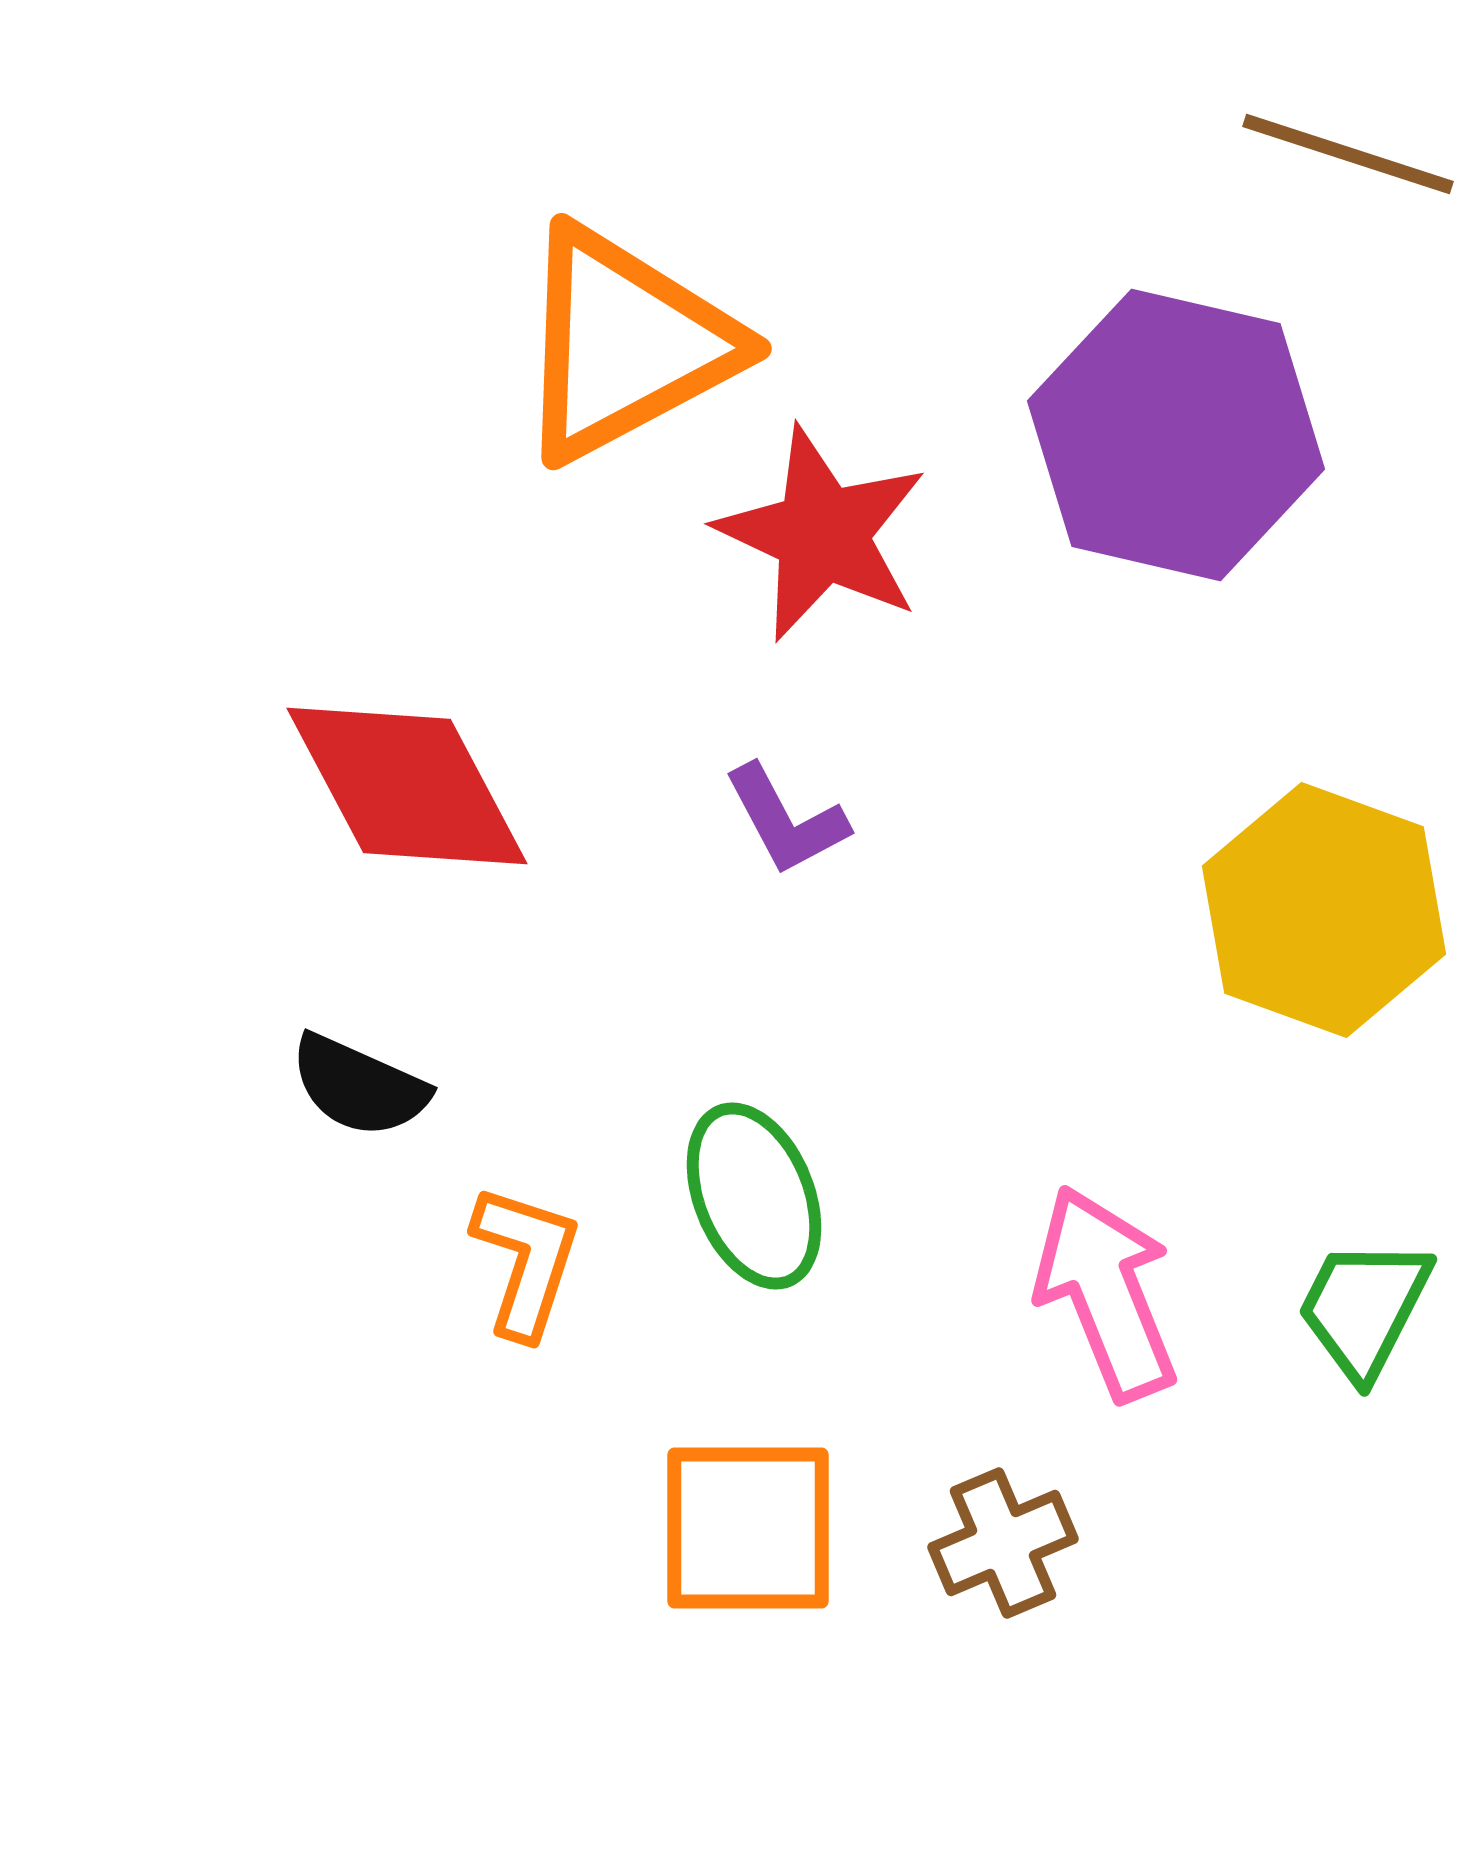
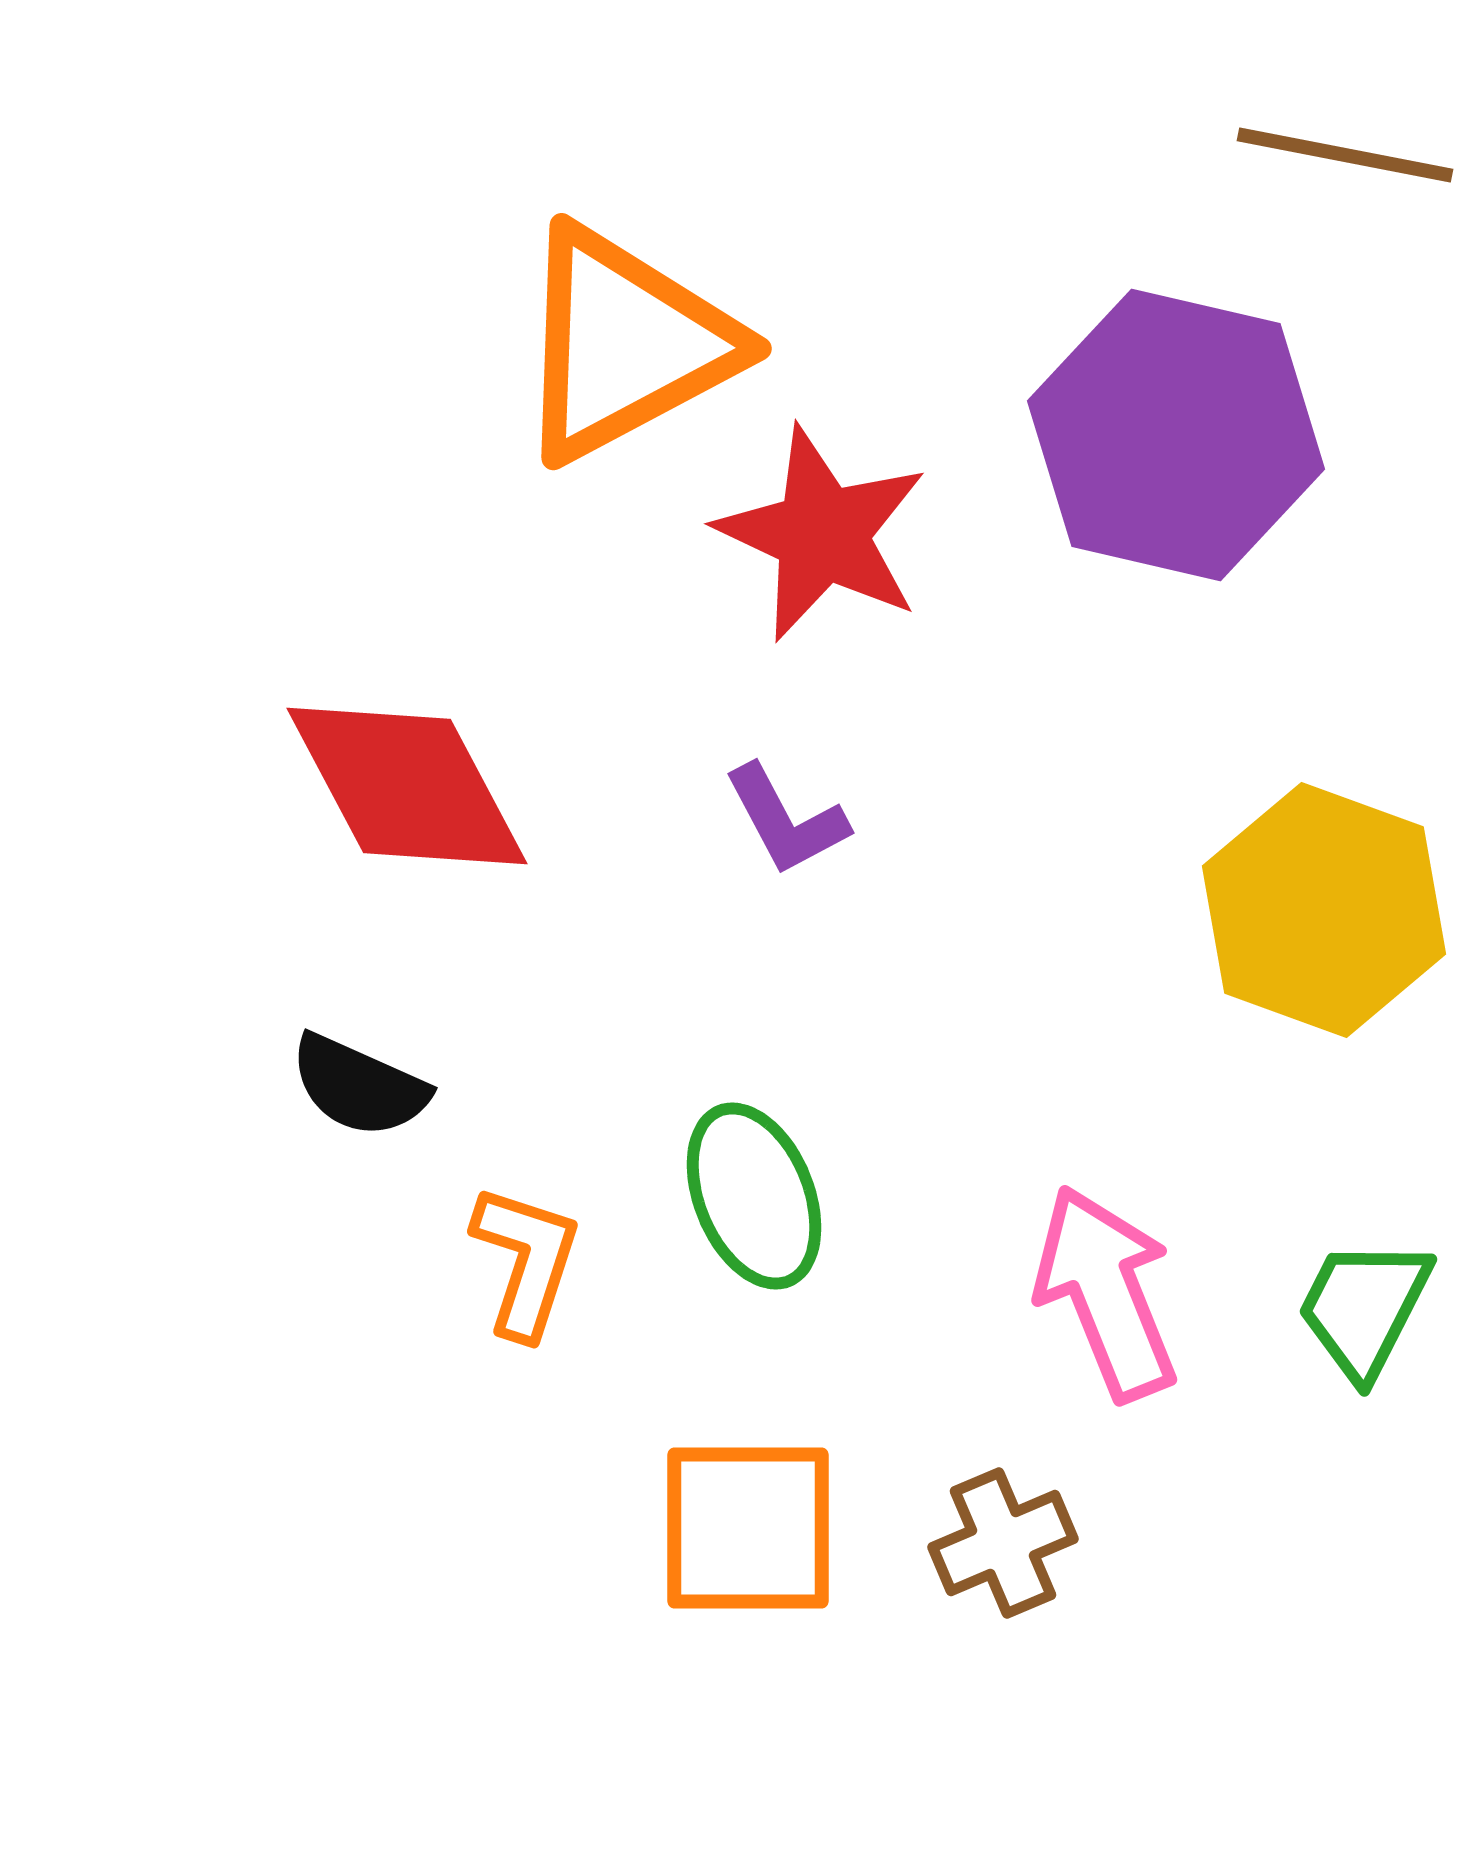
brown line: moved 3 px left, 1 px down; rotated 7 degrees counterclockwise
